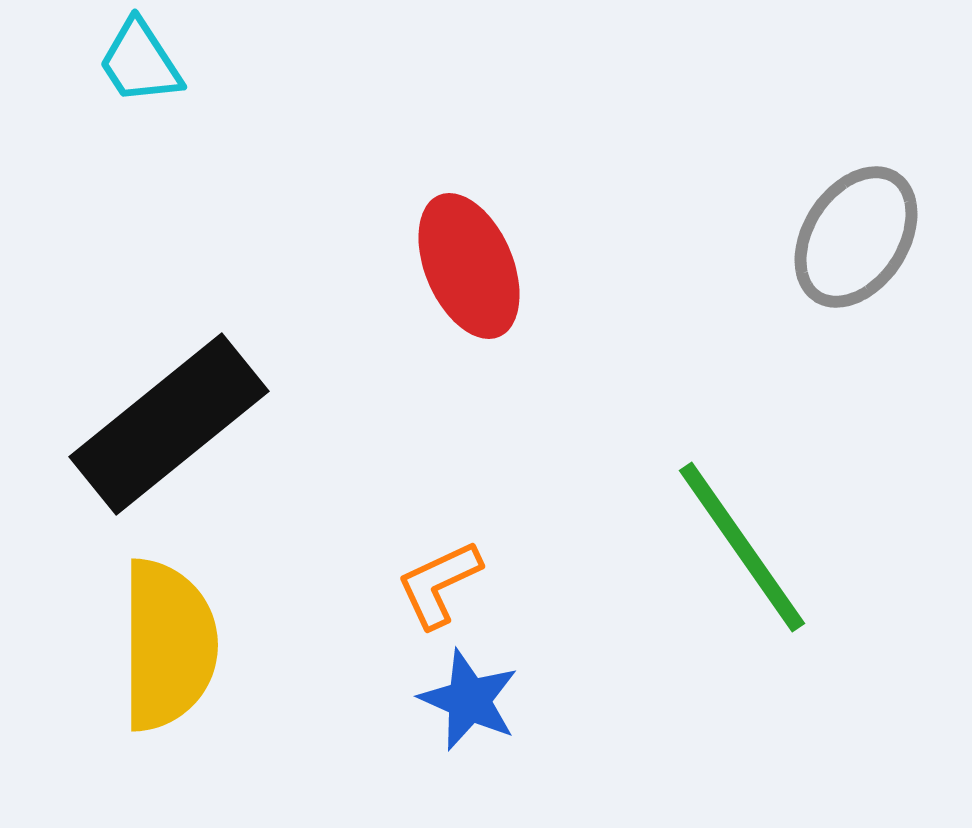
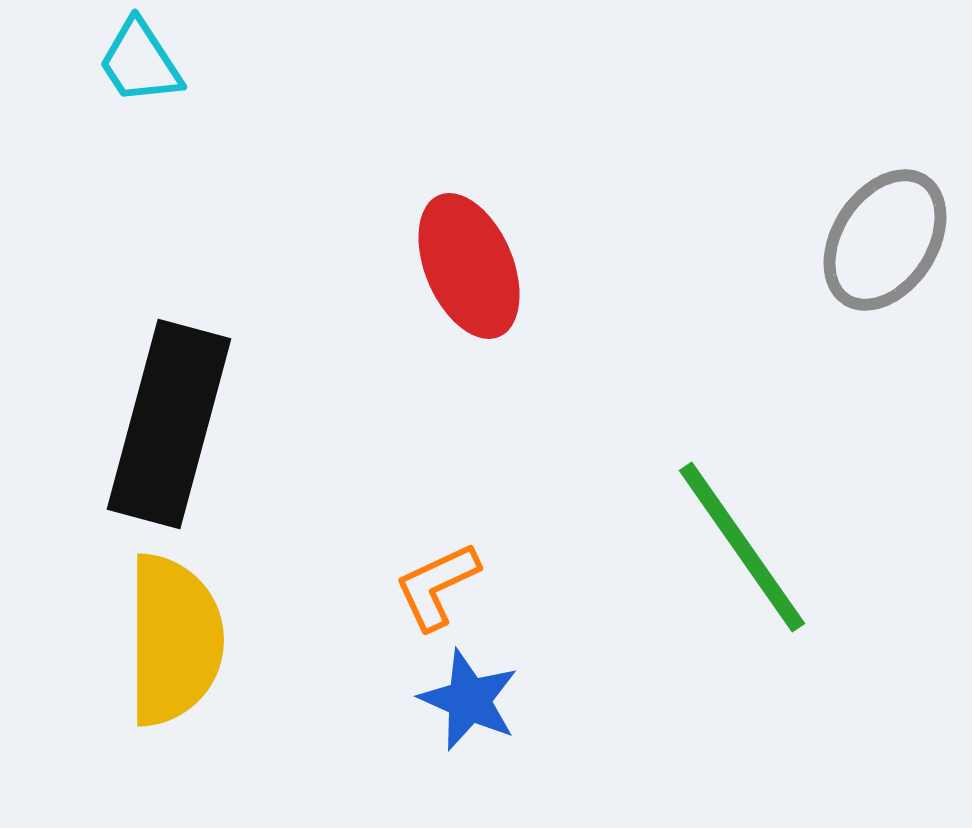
gray ellipse: moved 29 px right, 3 px down
black rectangle: rotated 36 degrees counterclockwise
orange L-shape: moved 2 px left, 2 px down
yellow semicircle: moved 6 px right, 5 px up
